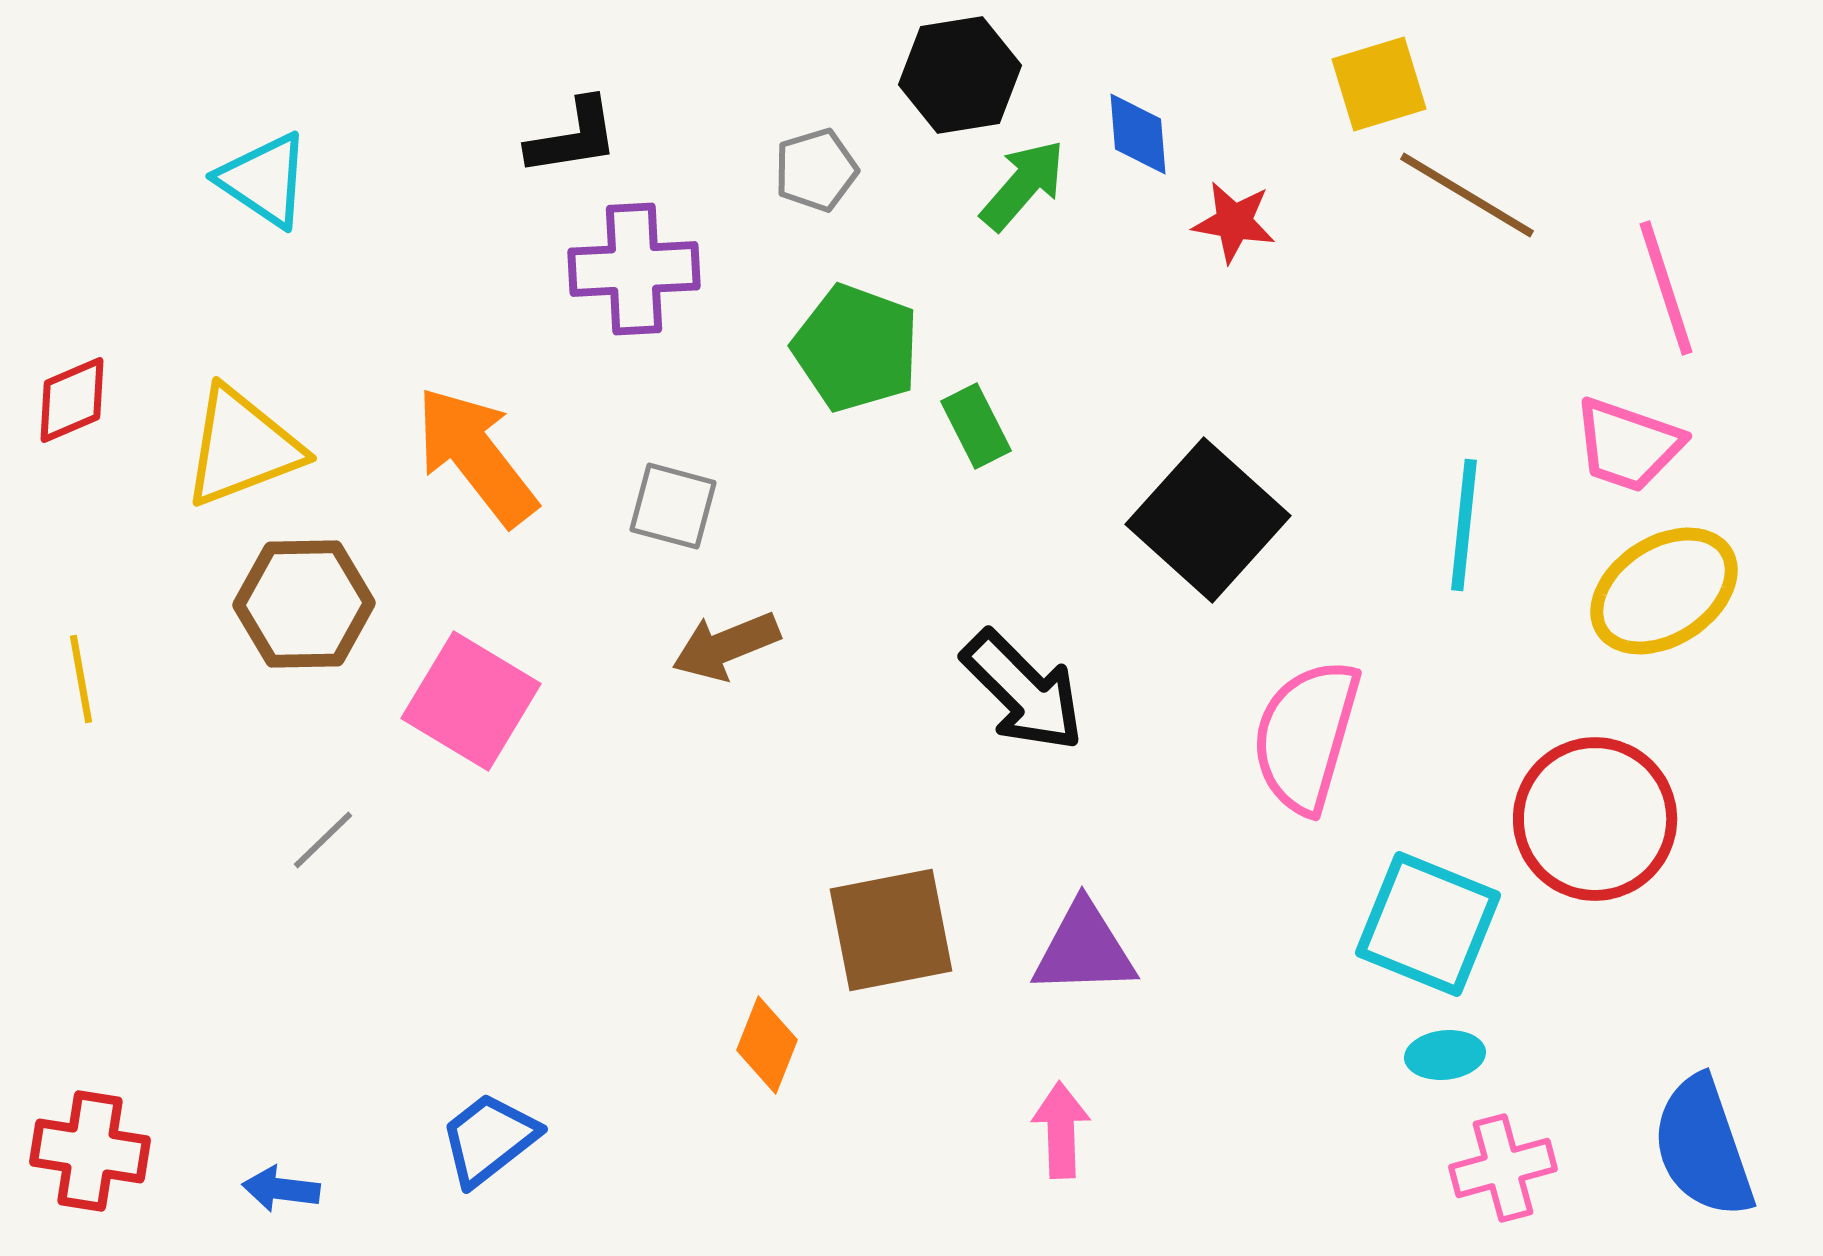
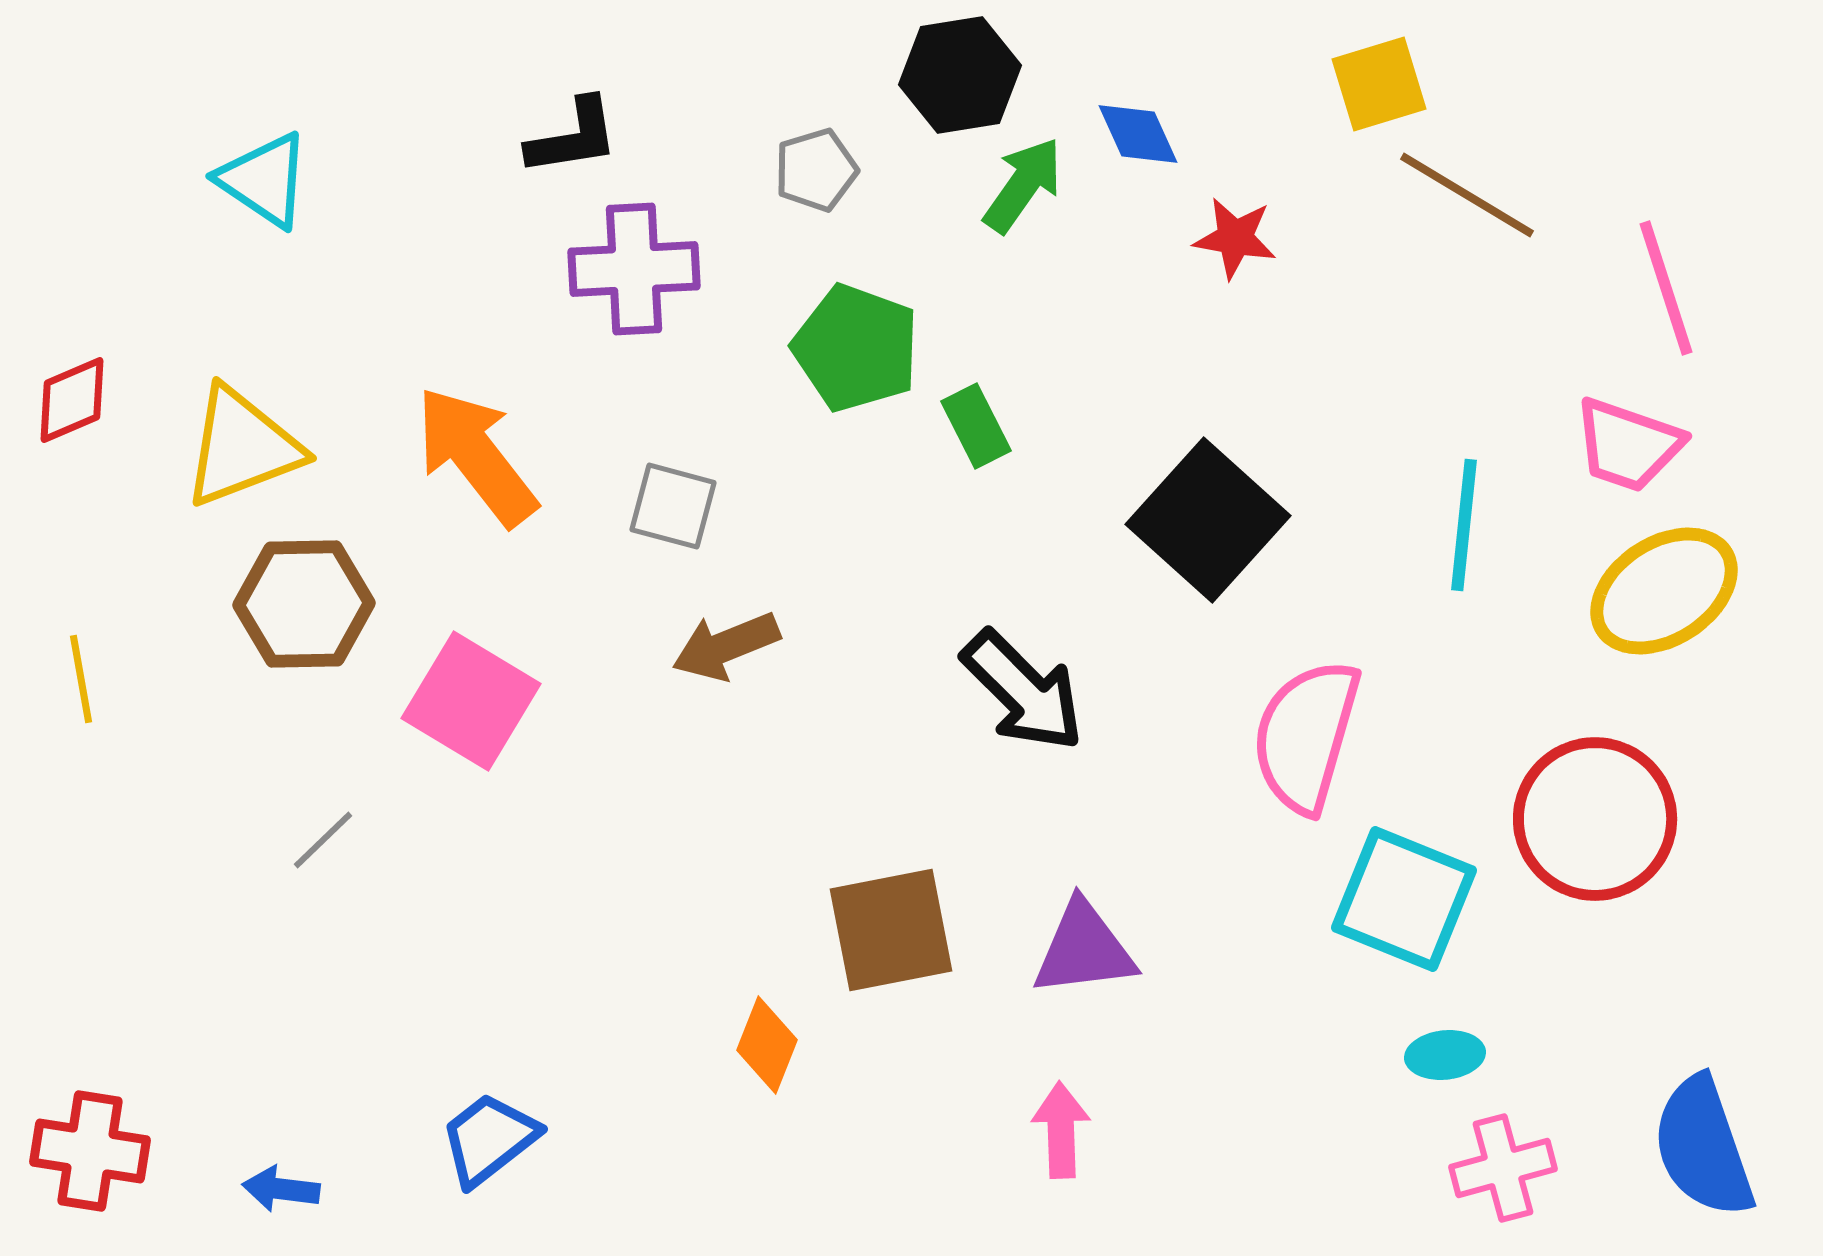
blue diamond: rotated 20 degrees counterclockwise
green arrow: rotated 6 degrees counterclockwise
red star: moved 1 px right, 16 px down
cyan square: moved 24 px left, 25 px up
purple triangle: rotated 5 degrees counterclockwise
